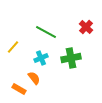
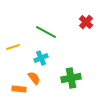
red cross: moved 5 px up
yellow line: rotated 32 degrees clockwise
green cross: moved 20 px down
orange rectangle: rotated 24 degrees counterclockwise
